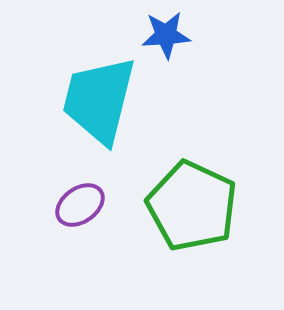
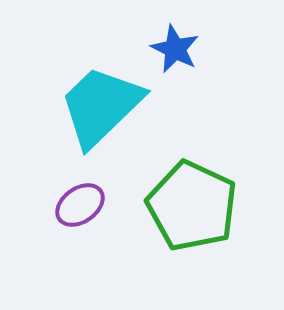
blue star: moved 9 px right, 14 px down; rotated 30 degrees clockwise
cyan trapezoid: moved 2 px right, 6 px down; rotated 32 degrees clockwise
